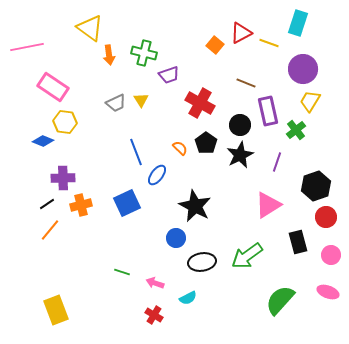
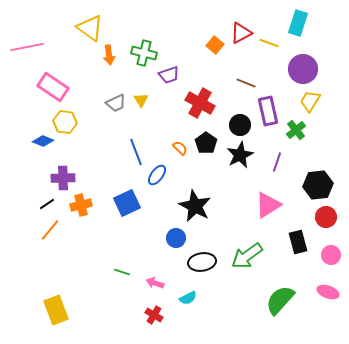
black hexagon at (316, 186): moved 2 px right, 1 px up; rotated 12 degrees clockwise
